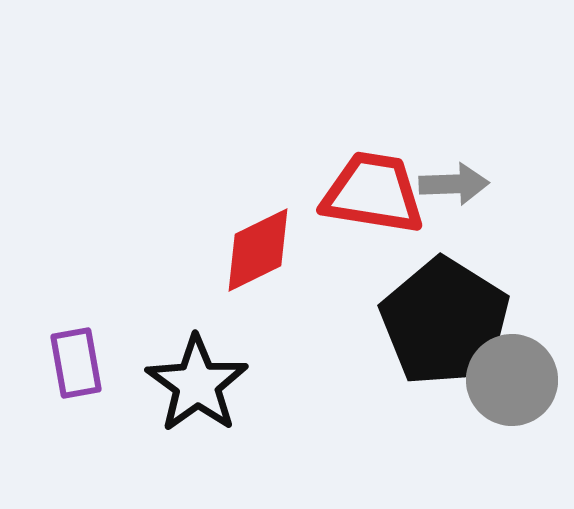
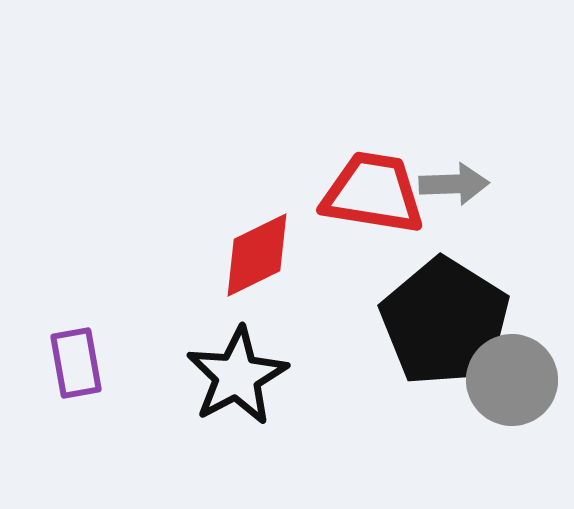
red diamond: moved 1 px left, 5 px down
black star: moved 40 px right, 8 px up; rotated 8 degrees clockwise
